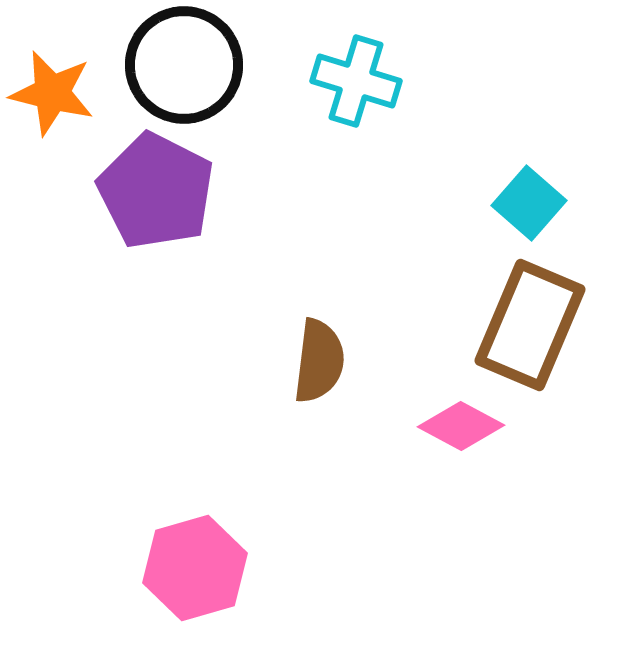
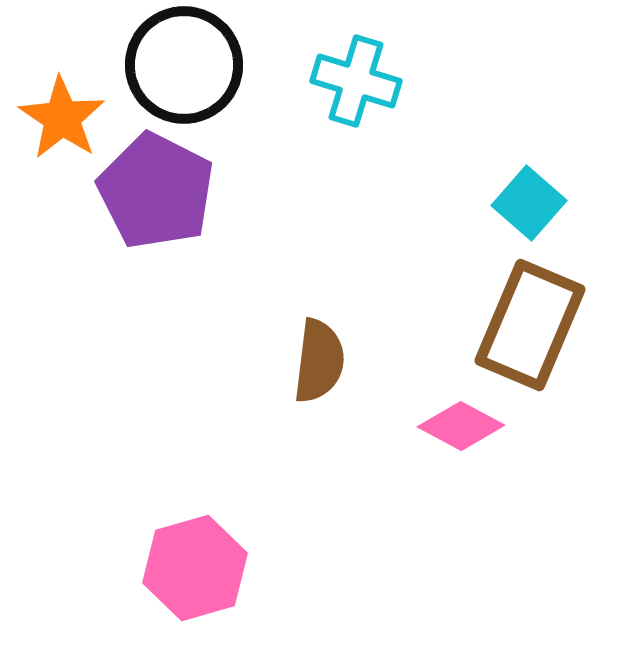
orange star: moved 10 px right, 25 px down; rotated 20 degrees clockwise
